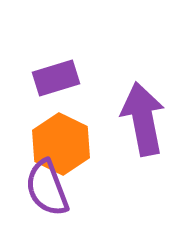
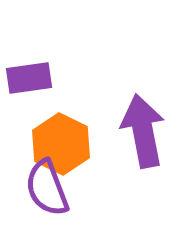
purple rectangle: moved 27 px left; rotated 9 degrees clockwise
purple arrow: moved 12 px down
